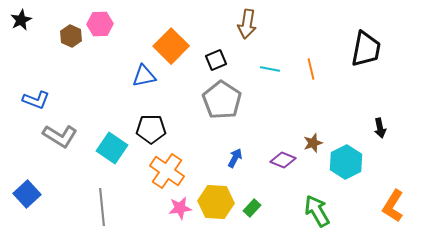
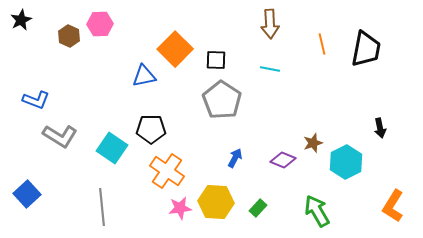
brown arrow: moved 23 px right; rotated 12 degrees counterclockwise
brown hexagon: moved 2 px left
orange square: moved 4 px right, 3 px down
black square: rotated 25 degrees clockwise
orange line: moved 11 px right, 25 px up
green rectangle: moved 6 px right
